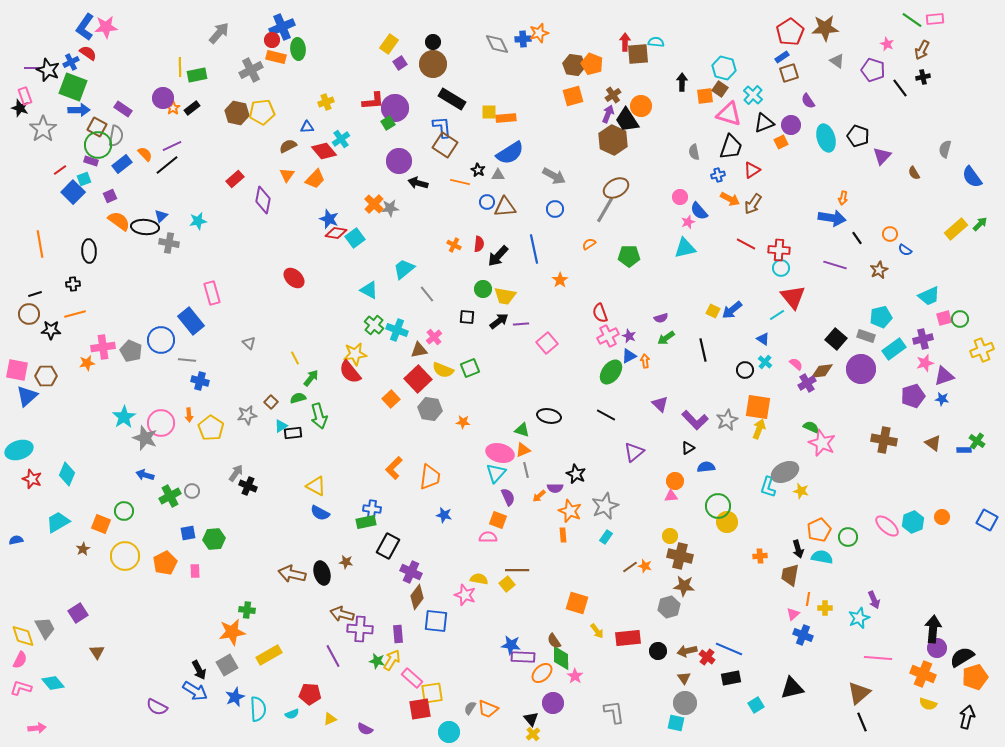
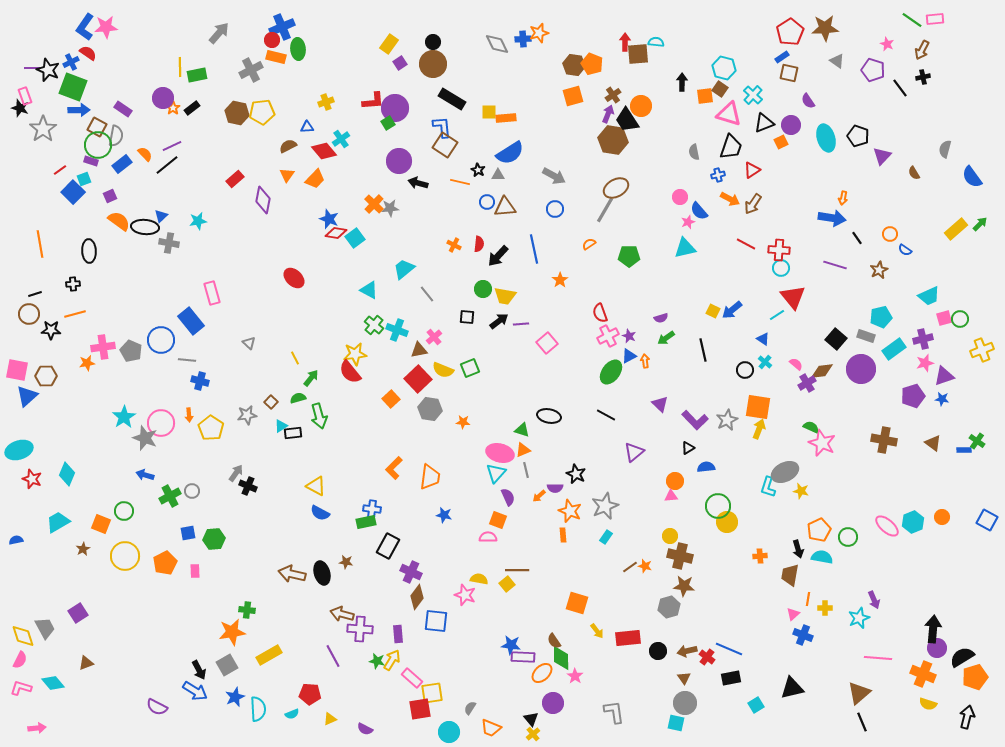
brown square at (789, 73): rotated 30 degrees clockwise
brown hexagon at (613, 140): rotated 16 degrees counterclockwise
brown triangle at (97, 652): moved 11 px left, 11 px down; rotated 42 degrees clockwise
orange trapezoid at (488, 709): moved 3 px right, 19 px down
